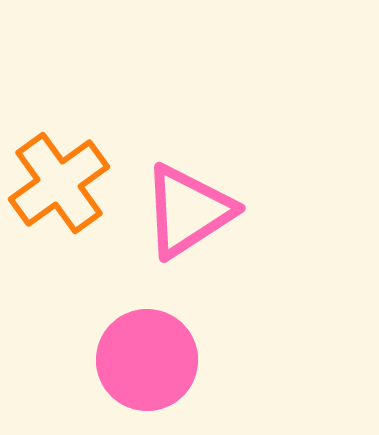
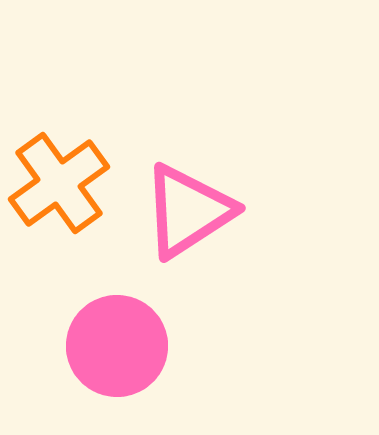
pink circle: moved 30 px left, 14 px up
